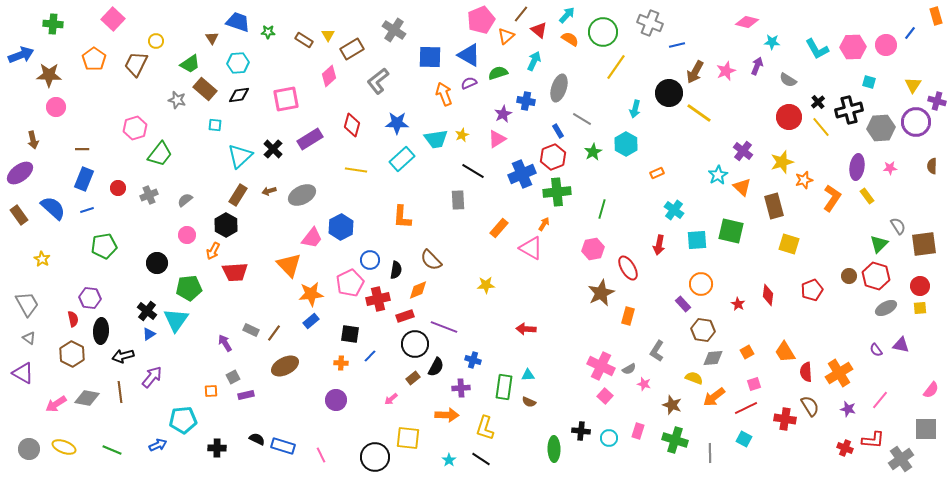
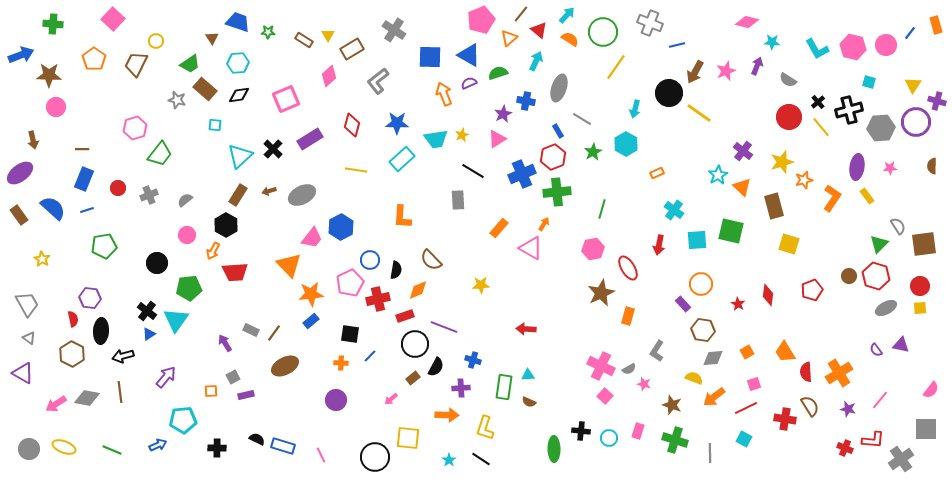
orange rectangle at (936, 16): moved 9 px down
orange triangle at (506, 36): moved 3 px right, 2 px down
pink hexagon at (853, 47): rotated 15 degrees clockwise
cyan arrow at (534, 61): moved 2 px right
pink square at (286, 99): rotated 12 degrees counterclockwise
yellow star at (486, 285): moved 5 px left
purple arrow at (152, 377): moved 14 px right
